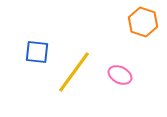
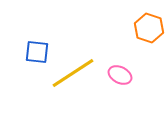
orange hexagon: moved 6 px right, 6 px down
yellow line: moved 1 px left, 1 px down; rotated 21 degrees clockwise
